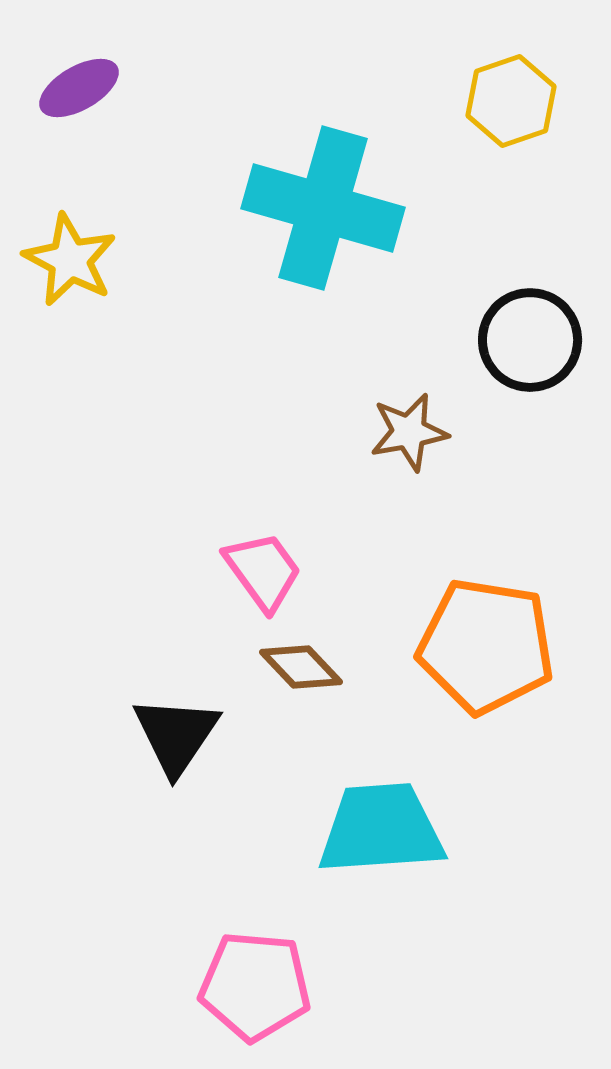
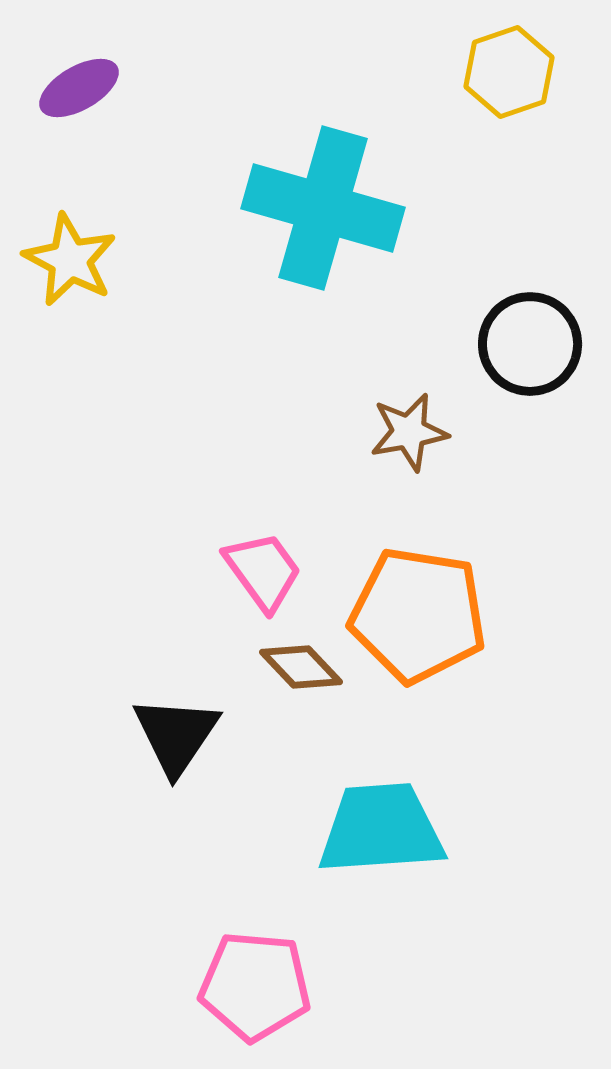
yellow hexagon: moved 2 px left, 29 px up
black circle: moved 4 px down
orange pentagon: moved 68 px left, 31 px up
